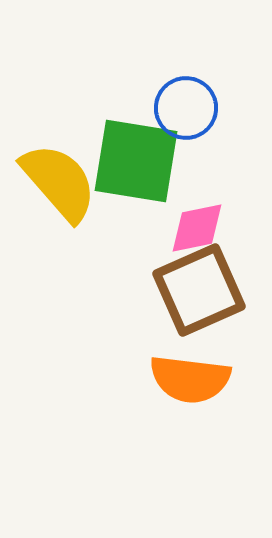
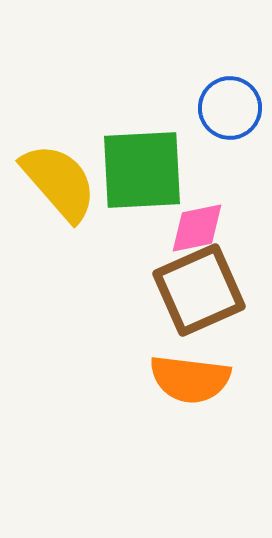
blue circle: moved 44 px right
green square: moved 6 px right, 9 px down; rotated 12 degrees counterclockwise
